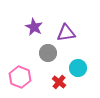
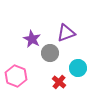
purple star: moved 2 px left, 12 px down
purple triangle: rotated 12 degrees counterclockwise
gray circle: moved 2 px right
pink hexagon: moved 4 px left, 1 px up
